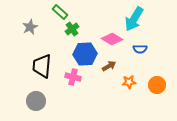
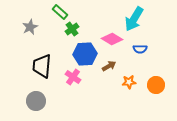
pink cross: rotated 21 degrees clockwise
orange circle: moved 1 px left
